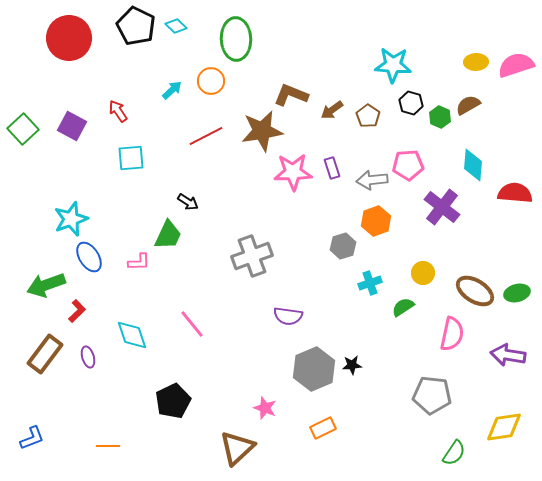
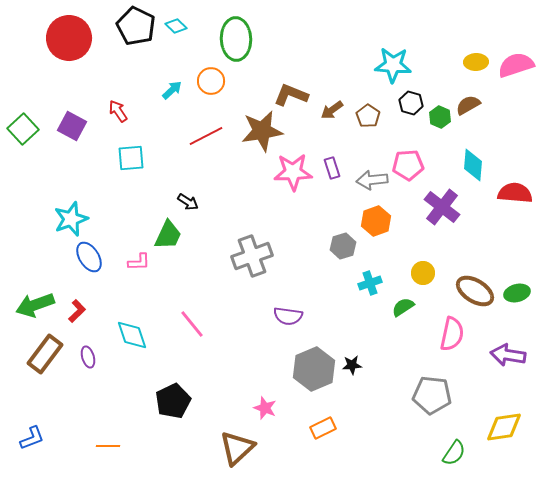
green arrow at (46, 285): moved 11 px left, 20 px down
